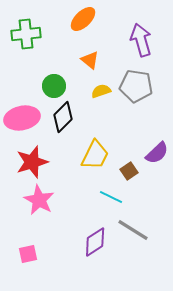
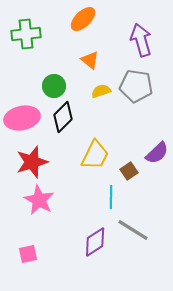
cyan line: rotated 65 degrees clockwise
